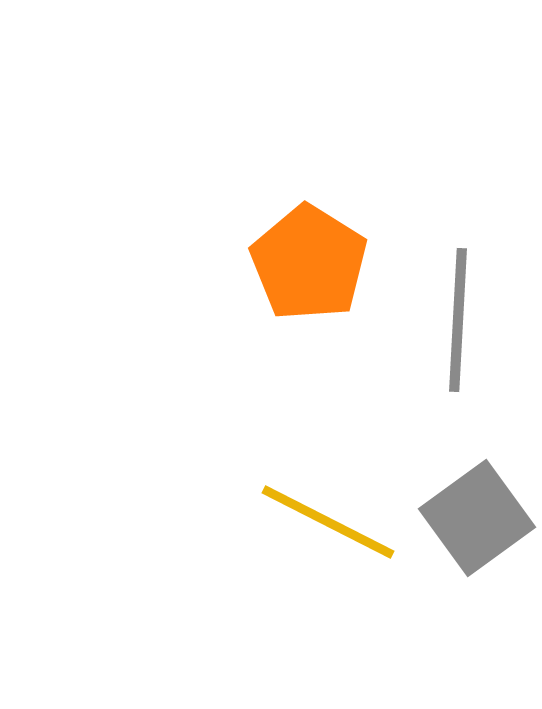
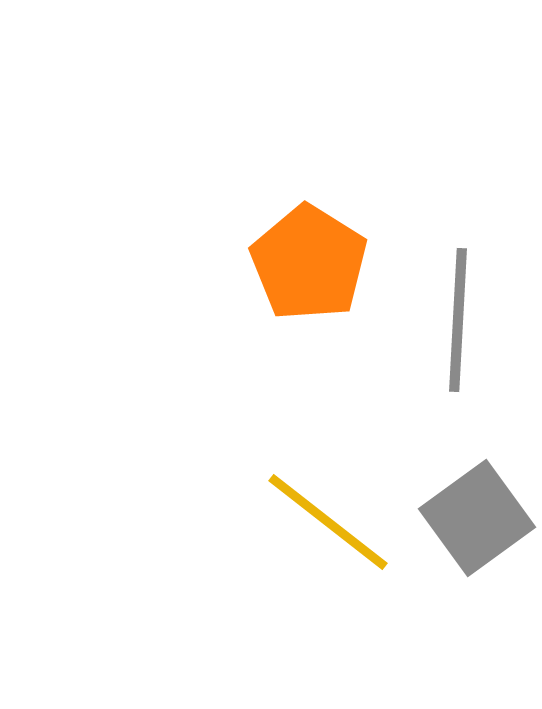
yellow line: rotated 11 degrees clockwise
